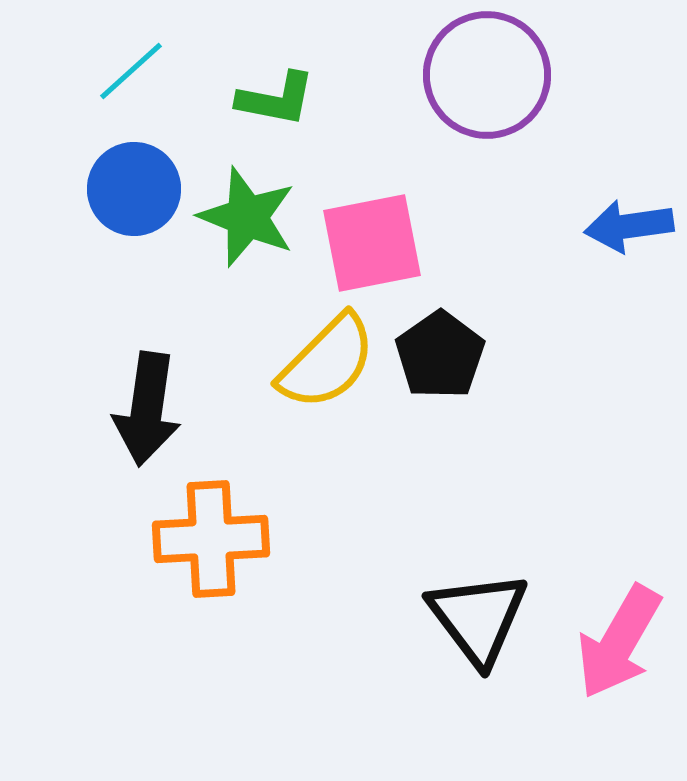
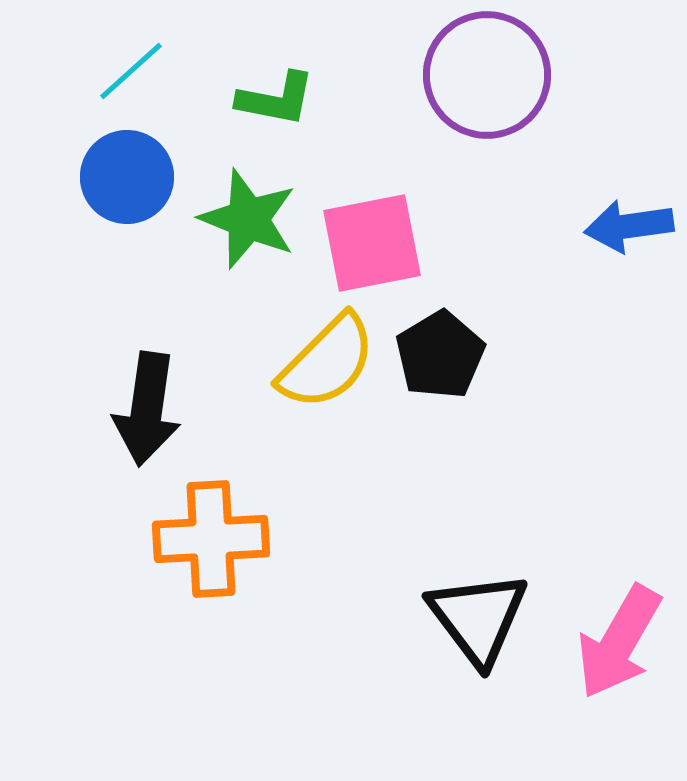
blue circle: moved 7 px left, 12 px up
green star: moved 1 px right, 2 px down
black pentagon: rotated 4 degrees clockwise
